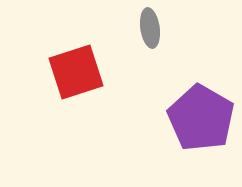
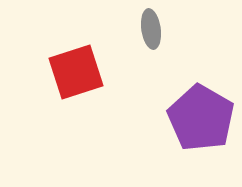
gray ellipse: moved 1 px right, 1 px down
